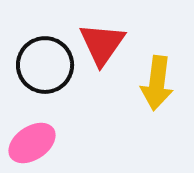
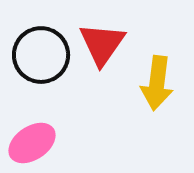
black circle: moved 4 px left, 10 px up
